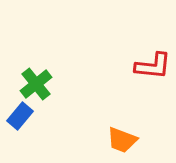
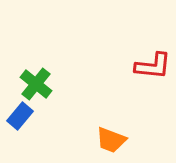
green cross: rotated 12 degrees counterclockwise
orange trapezoid: moved 11 px left
